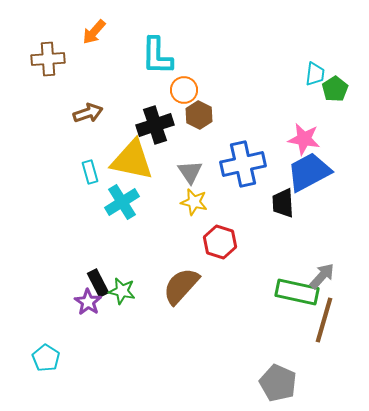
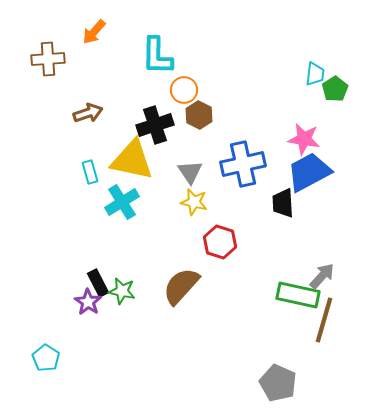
green rectangle: moved 1 px right, 3 px down
